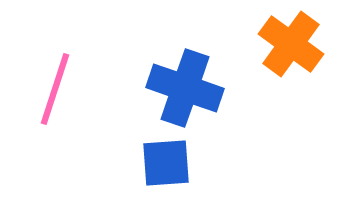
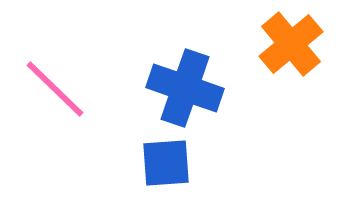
orange cross: rotated 14 degrees clockwise
pink line: rotated 64 degrees counterclockwise
